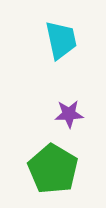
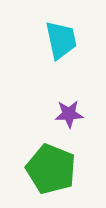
green pentagon: moved 2 px left; rotated 9 degrees counterclockwise
